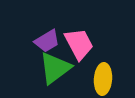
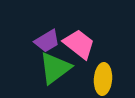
pink trapezoid: rotated 24 degrees counterclockwise
